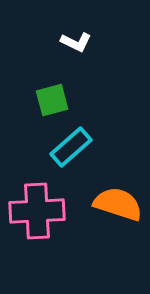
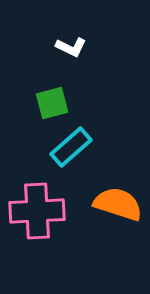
white L-shape: moved 5 px left, 5 px down
green square: moved 3 px down
